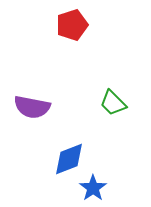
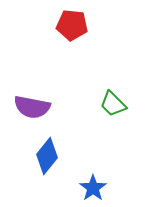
red pentagon: rotated 24 degrees clockwise
green trapezoid: moved 1 px down
blue diamond: moved 22 px left, 3 px up; rotated 30 degrees counterclockwise
